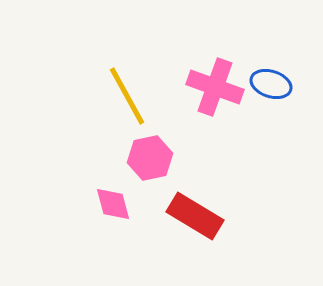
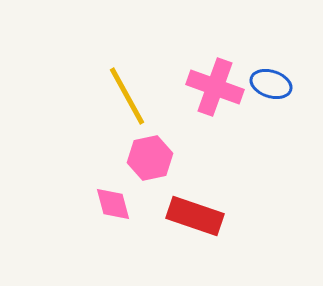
red rectangle: rotated 12 degrees counterclockwise
